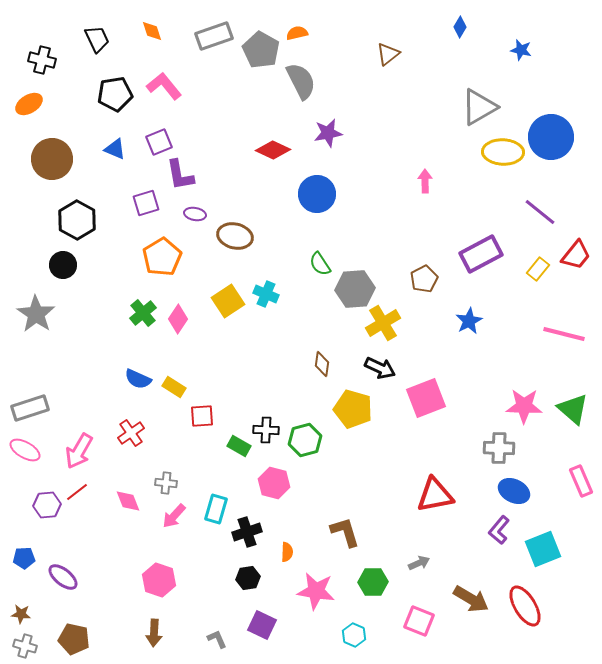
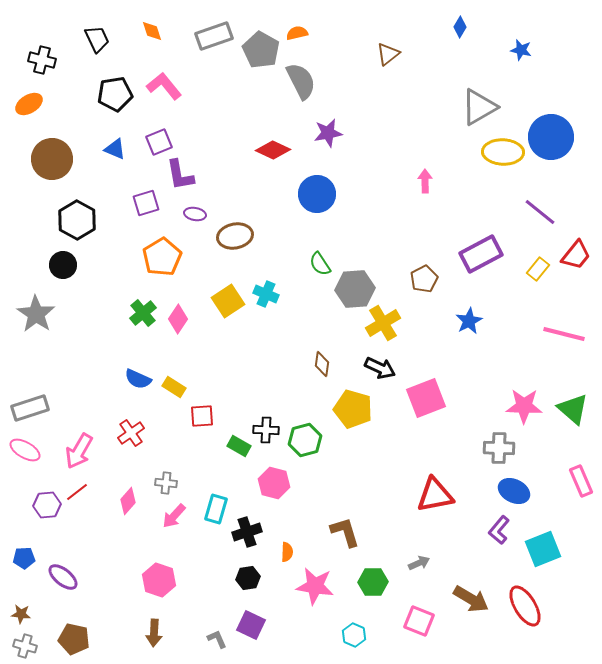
brown ellipse at (235, 236): rotated 24 degrees counterclockwise
pink diamond at (128, 501): rotated 64 degrees clockwise
pink star at (316, 591): moved 1 px left, 5 px up
purple square at (262, 625): moved 11 px left
